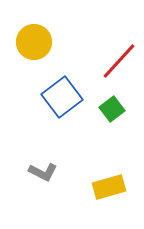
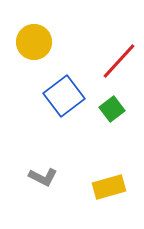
blue square: moved 2 px right, 1 px up
gray L-shape: moved 5 px down
